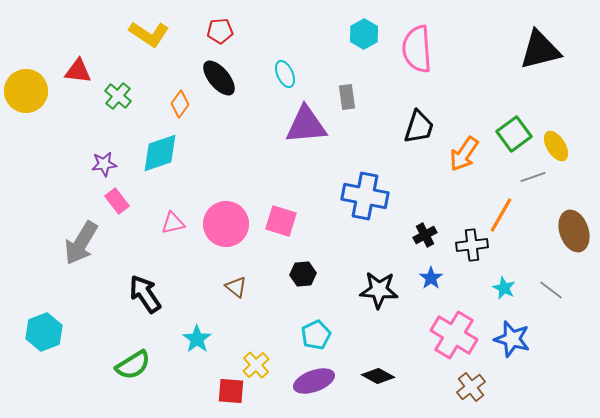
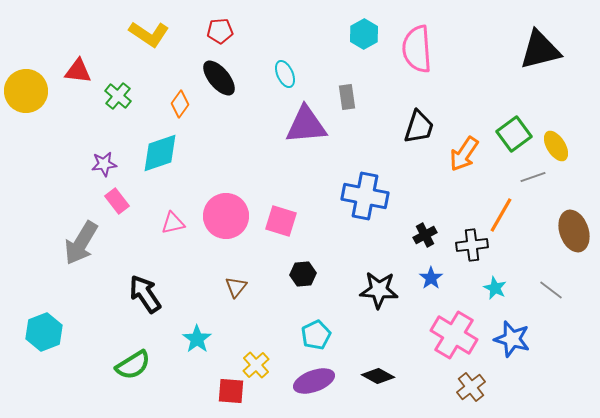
pink circle at (226, 224): moved 8 px up
brown triangle at (236, 287): rotated 30 degrees clockwise
cyan star at (504, 288): moved 9 px left
